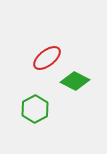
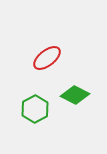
green diamond: moved 14 px down
